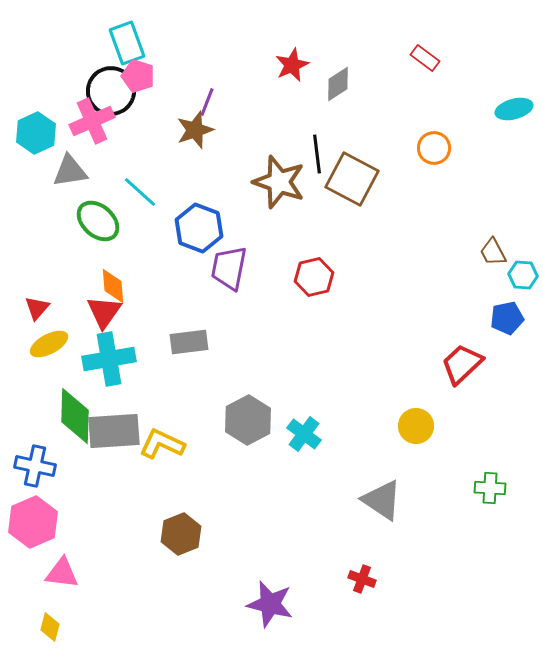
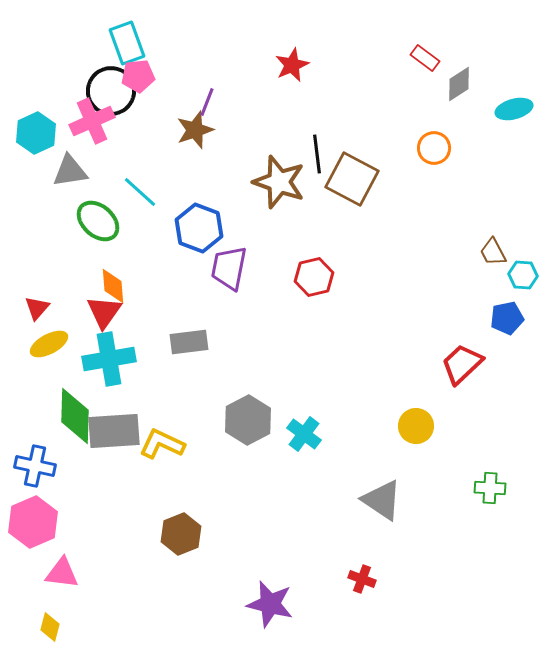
pink pentagon at (138, 76): rotated 24 degrees counterclockwise
gray diamond at (338, 84): moved 121 px right
